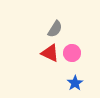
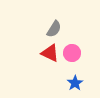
gray semicircle: moved 1 px left
